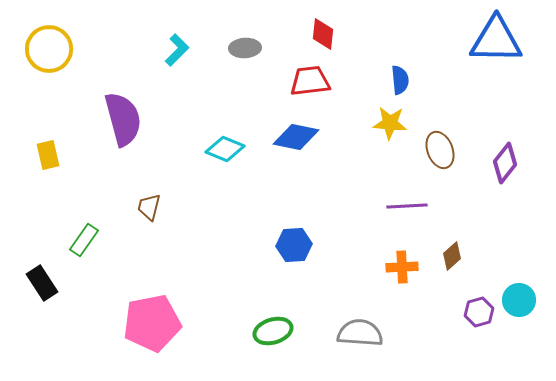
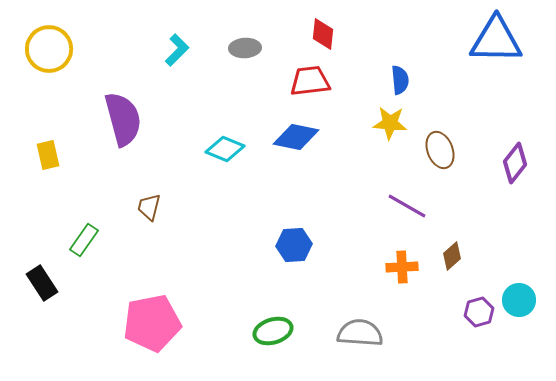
purple diamond: moved 10 px right
purple line: rotated 33 degrees clockwise
